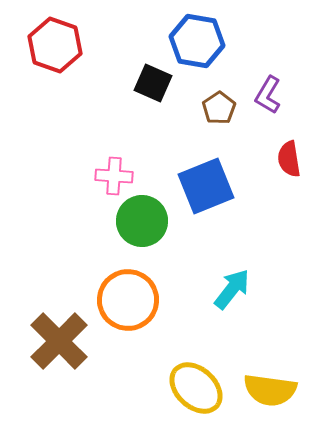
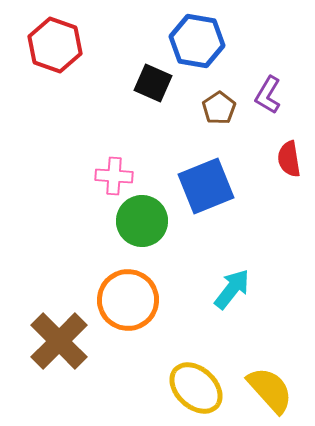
yellow semicircle: rotated 140 degrees counterclockwise
